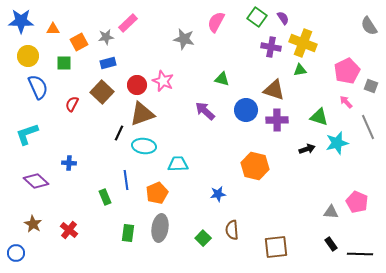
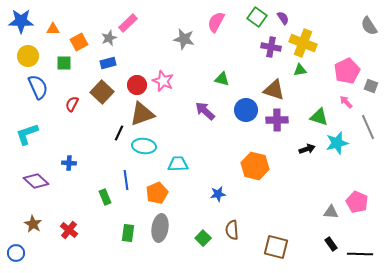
gray star at (106, 37): moved 3 px right, 1 px down; rotated 14 degrees counterclockwise
brown square at (276, 247): rotated 20 degrees clockwise
